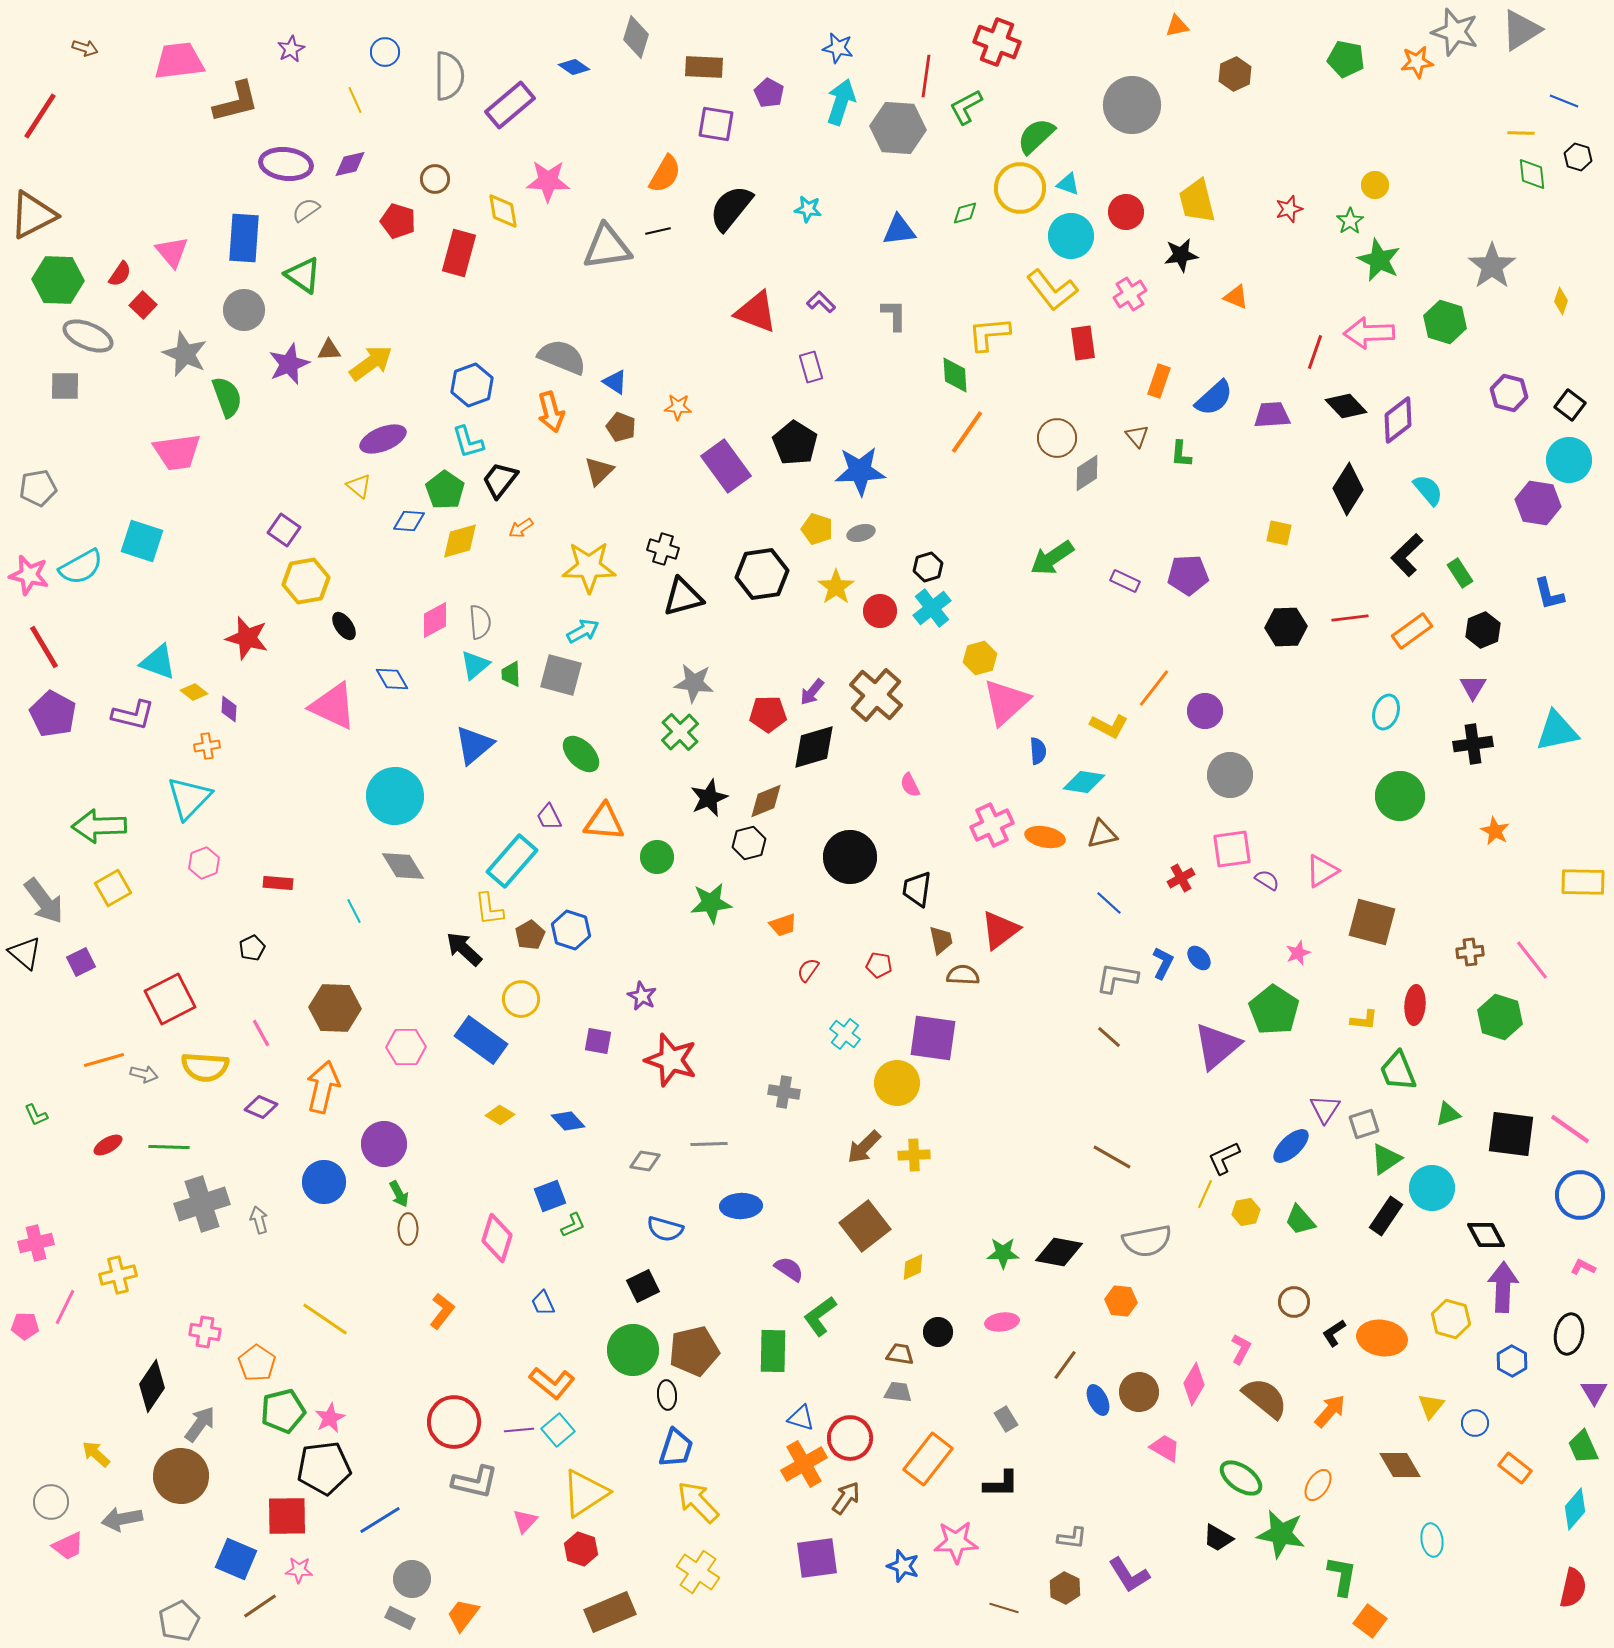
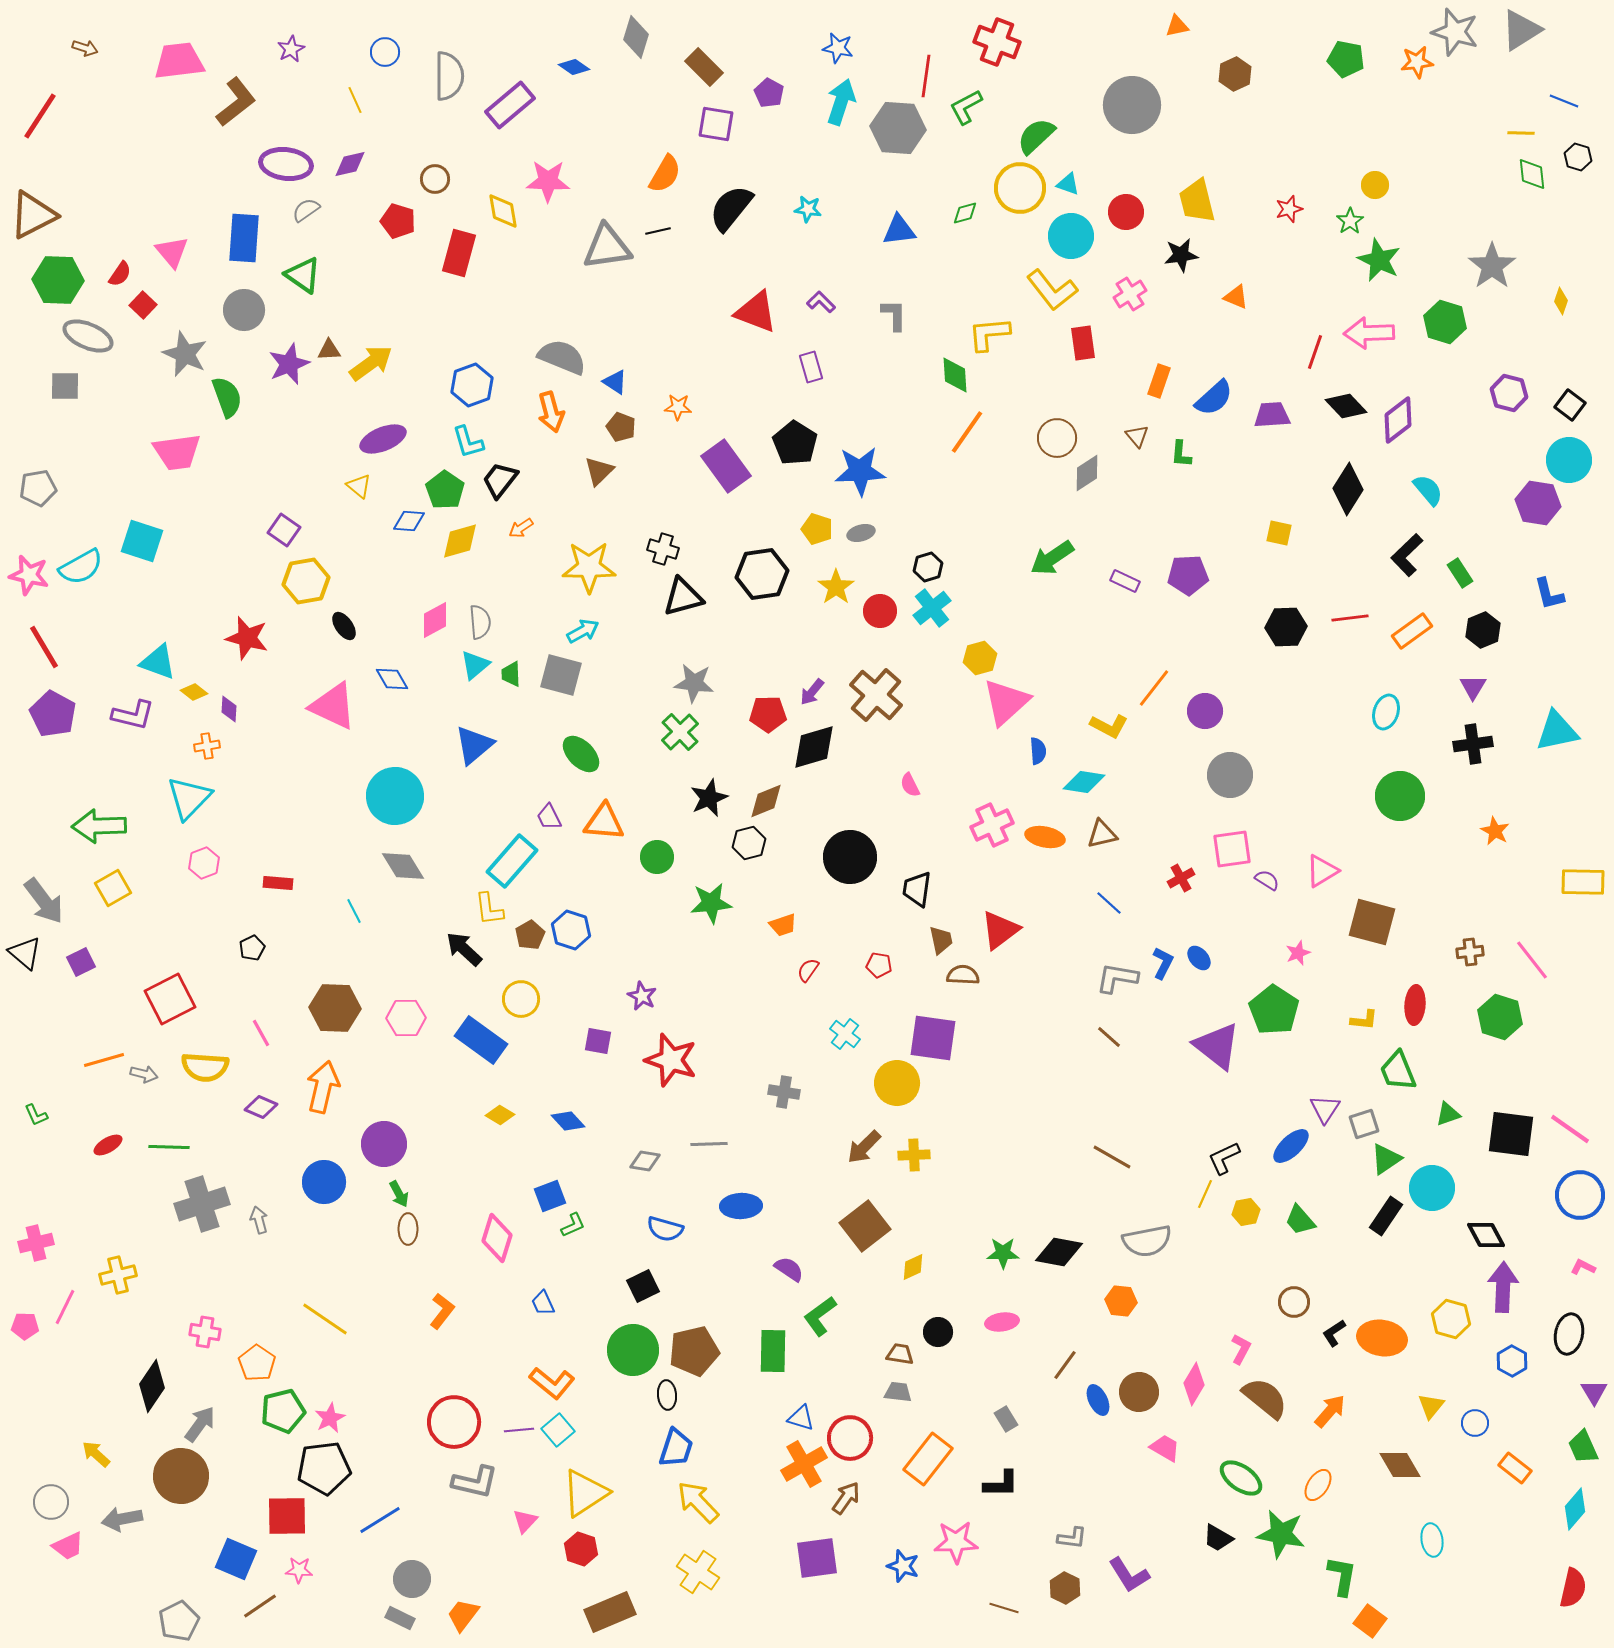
brown rectangle at (704, 67): rotated 42 degrees clockwise
brown L-shape at (236, 102): rotated 24 degrees counterclockwise
purple triangle at (1217, 1046): rotated 42 degrees counterclockwise
pink hexagon at (406, 1047): moved 29 px up
